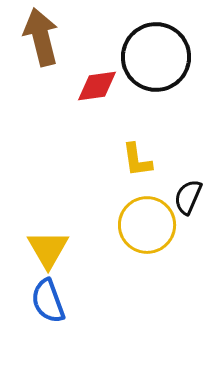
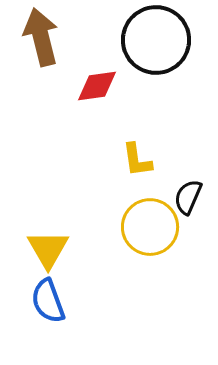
black circle: moved 17 px up
yellow circle: moved 3 px right, 2 px down
